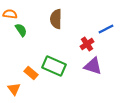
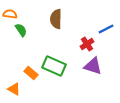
orange triangle: rotated 24 degrees counterclockwise
